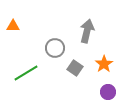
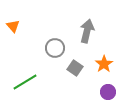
orange triangle: rotated 48 degrees clockwise
green line: moved 1 px left, 9 px down
